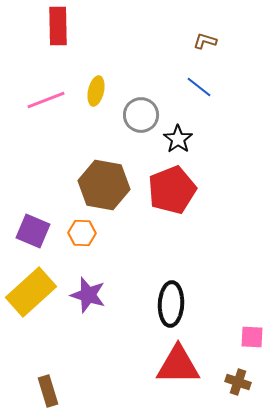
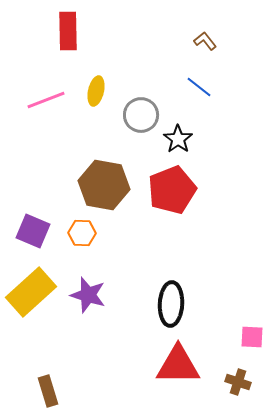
red rectangle: moved 10 px right, 5 px down
brown L-shape: rotated 35 degrees clockwise
